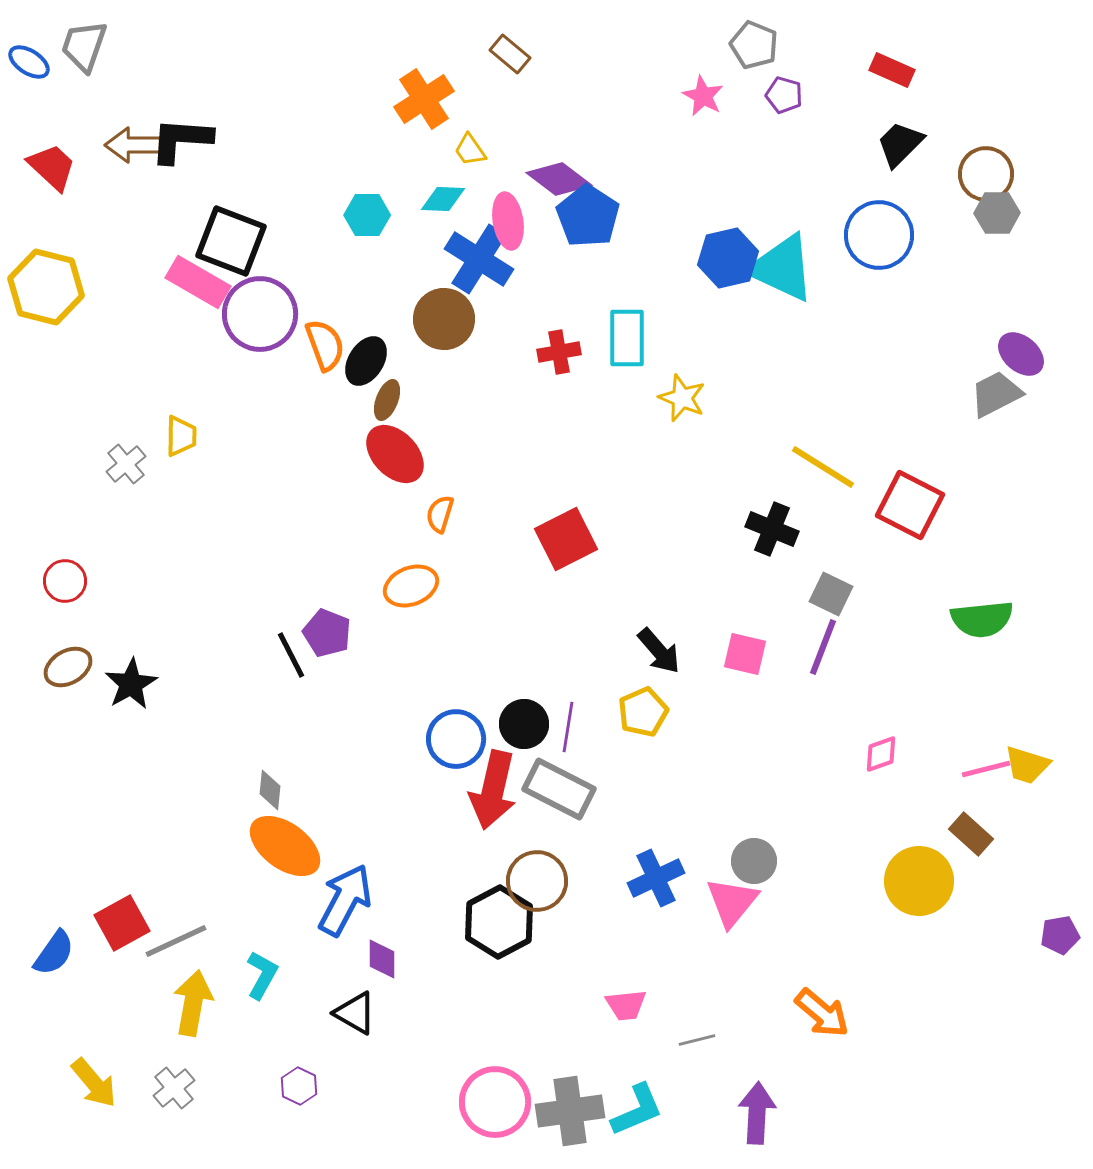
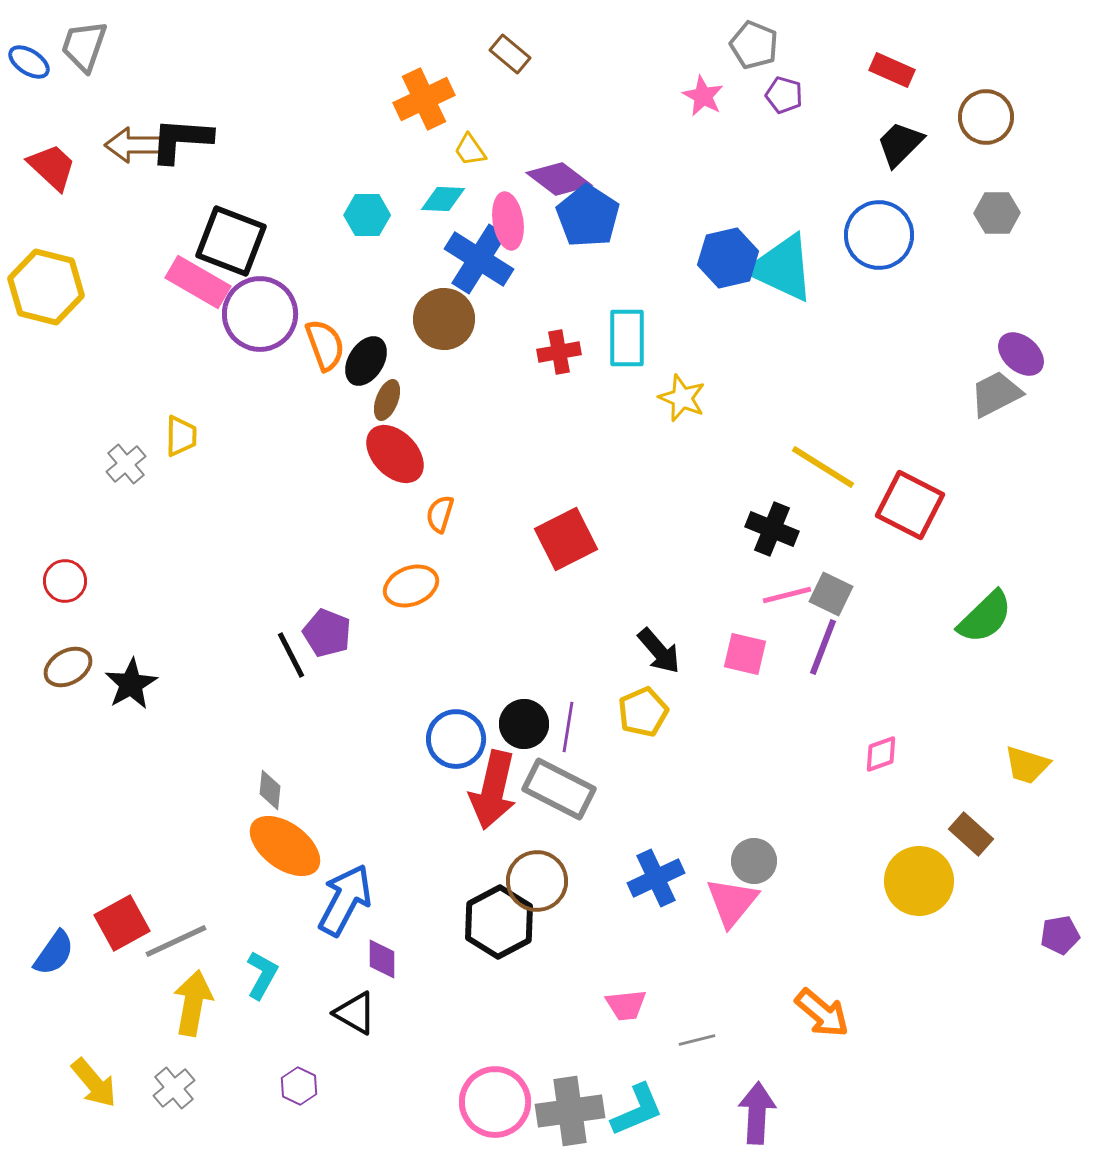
orange cross at (424, 99): rotated 8 degrees clockwise
brown circle at (986, 174): moved 57 px up
green semicircle at (982, 619): moved 3 px right, 2 px up; rotated 38 degrees counterclockwise
pink line at (986, 769): moved 199 px left, 174 px up
